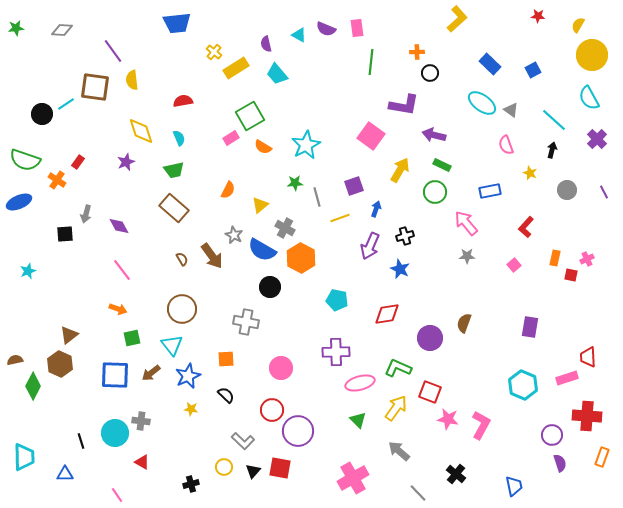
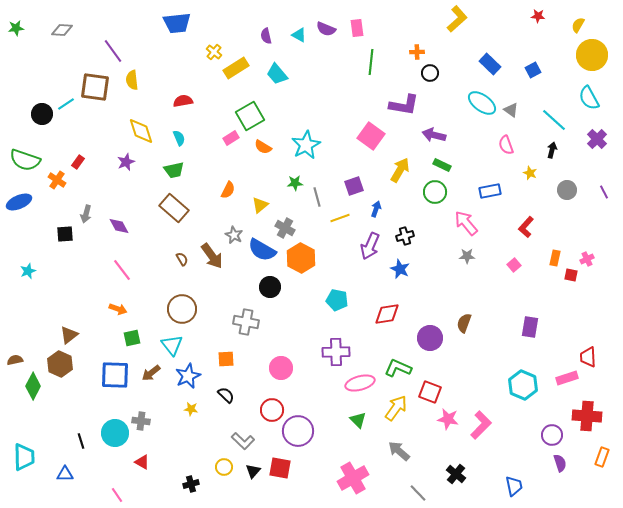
purple semicircle at (266, 44): moved 8 px up
pink L-shape at (481, 425): rotated 16 degrees clockwise
